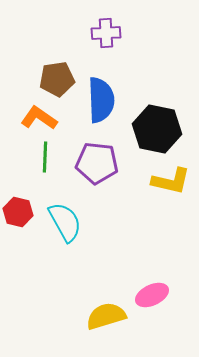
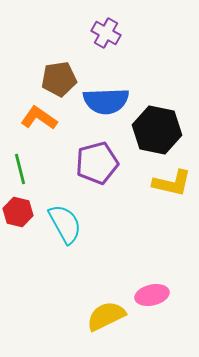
purple cross: rotated 32 degrees clockwise
brown pentagon: moved 2 px right
blue semicircle: moved 5 px right, 1 px down; rotated 90 degrees clockwise
black hexagon: moved 1 px down
green line: moved 25 px left, 12 px down; rotated 16 degrees counterclockwise
purple pentagon: rotated 21 degrees counterclockwise
yellow L-shape: moved 1 px right, 2 px down
cyan semicircle: moved 2 px down
pink ellipse: rotated 12 degrees clockwise
yellow semicircle: rotated 9 degrees counterclockwise
